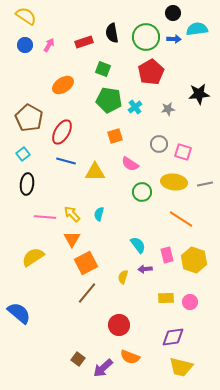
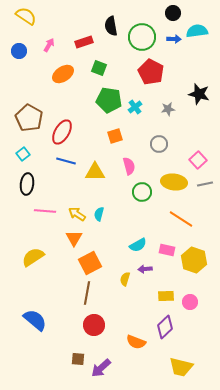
cyan semicircle at (197, 29): moved 2 px down
black semicircle at (112, 33): moved 1 px left, 7 px up
green circle at (146, 37): moved 4 px left
blue circle at (25, 45): moved 6 px left, 6 px down
green square at (103, 69): moved 4 px left, 1 px up
red pentagon at (151, 72): rotated 15 degrees counterclockwise
orange ellipse at (63, 85): moved 11 px up
black star at (199, 94): rotated 20 degrees clockwise
pink square at (183, 152): moved 15 px right, 8 px down; rotated 30 degrees clockwise
pink semicircle at (130, 164): moved 1 px left, 2 px down; rotated 138 degrees counterclockwise
yellow arrow at (72, 214): moved 5 px right; rotated 12 degrees counterclockwise
pink line at (45, 217): moved 6 px up
orange triangle at (72, 239): moved 2 px right, 1 px up
cyan semicircle at (138, 245): rotated 96 degrees clockwise
pink rectangle at (167, 255): moved 5 px up; rotated 63 degrees counterclockwise
orange square at (86, 263): moved 4 px right
yellow semicircle at (123, 277): moved 2 px right, 2 px down
brown line at (87, 293): rotated 30 degrees counterclockwise
yellow rectangle at (166, 298): moved 2 px up
blue semicircle at (19, 313): moved 16 px right, 7 px down
red circle at (119, 325): moved 25 px left
purple diamond at (173, 337): moved 8 px left, 10 px up; rotated 35 degrees counterclockwise
orange semicircle at (130, 357): moved 6 px right, 15 px up
brown square at (78, 359): rotated 32 degrees counterclockwise
purple arrow at (103, 368): moved 2 px left
